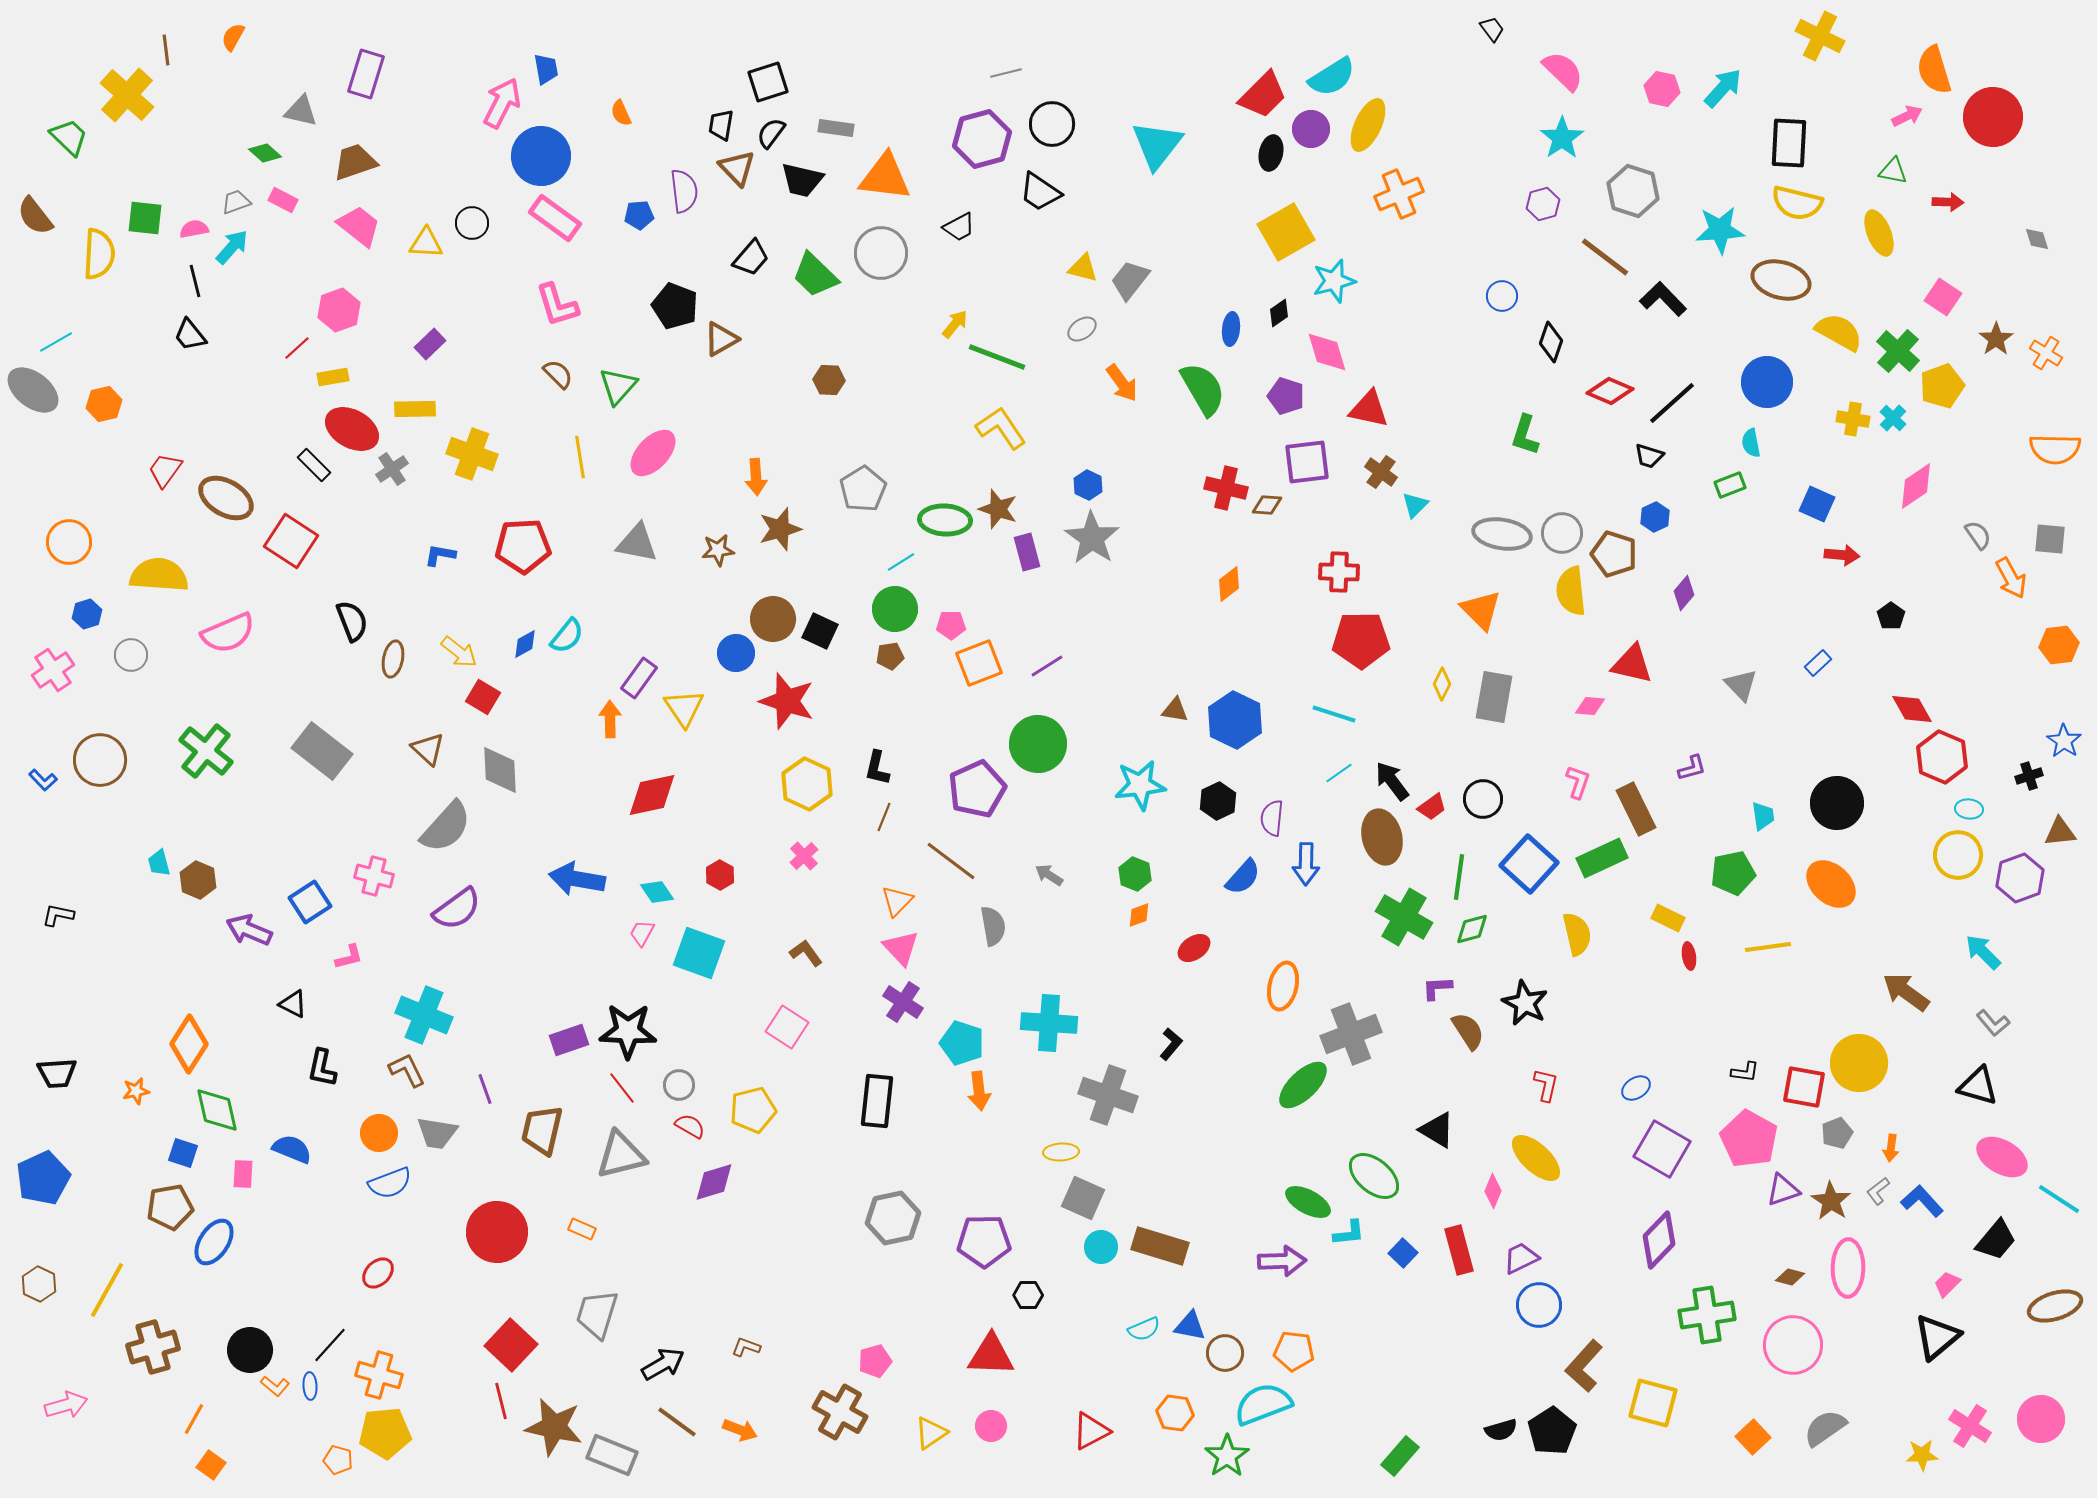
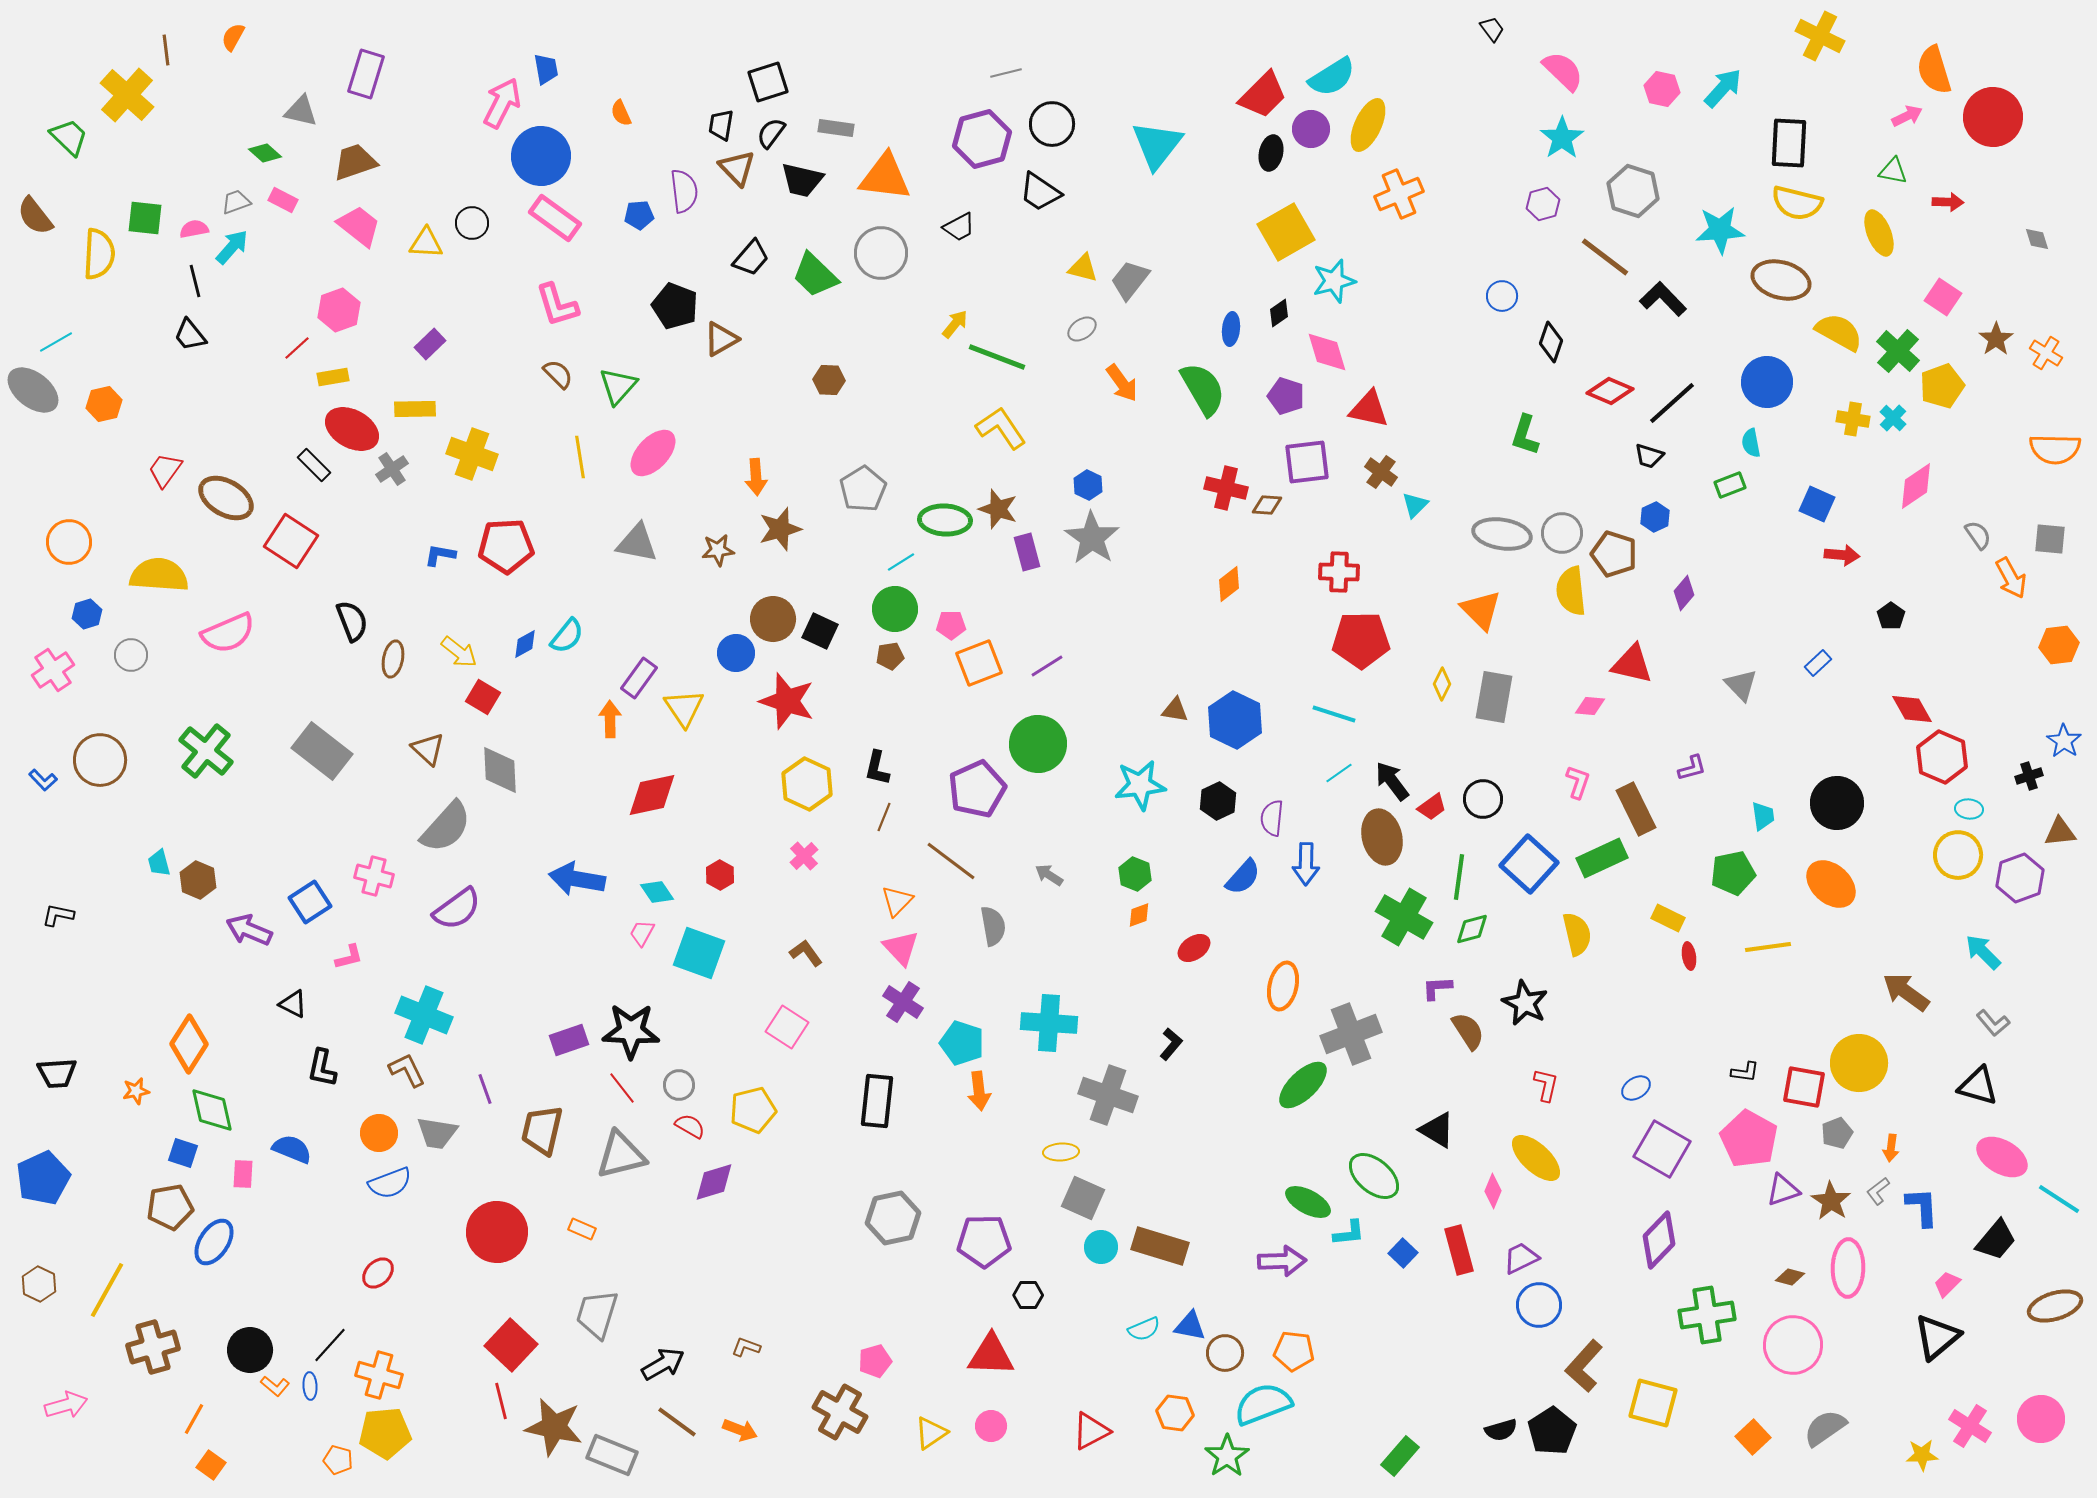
red pentagon at (523, 546): moved 17 px left
black star at (628, 1031): moved 3 px right
green diamond at (217, 1110): moved 5 px left
blue L-shape at (1922, 1201): moved 6 px down; rotated 39 degrees clockwise
